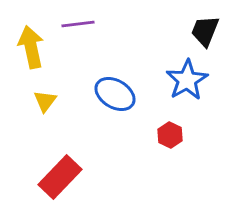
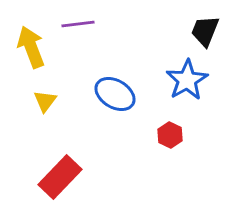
yellow arrow: rotated 9 degrees counterclockwise
